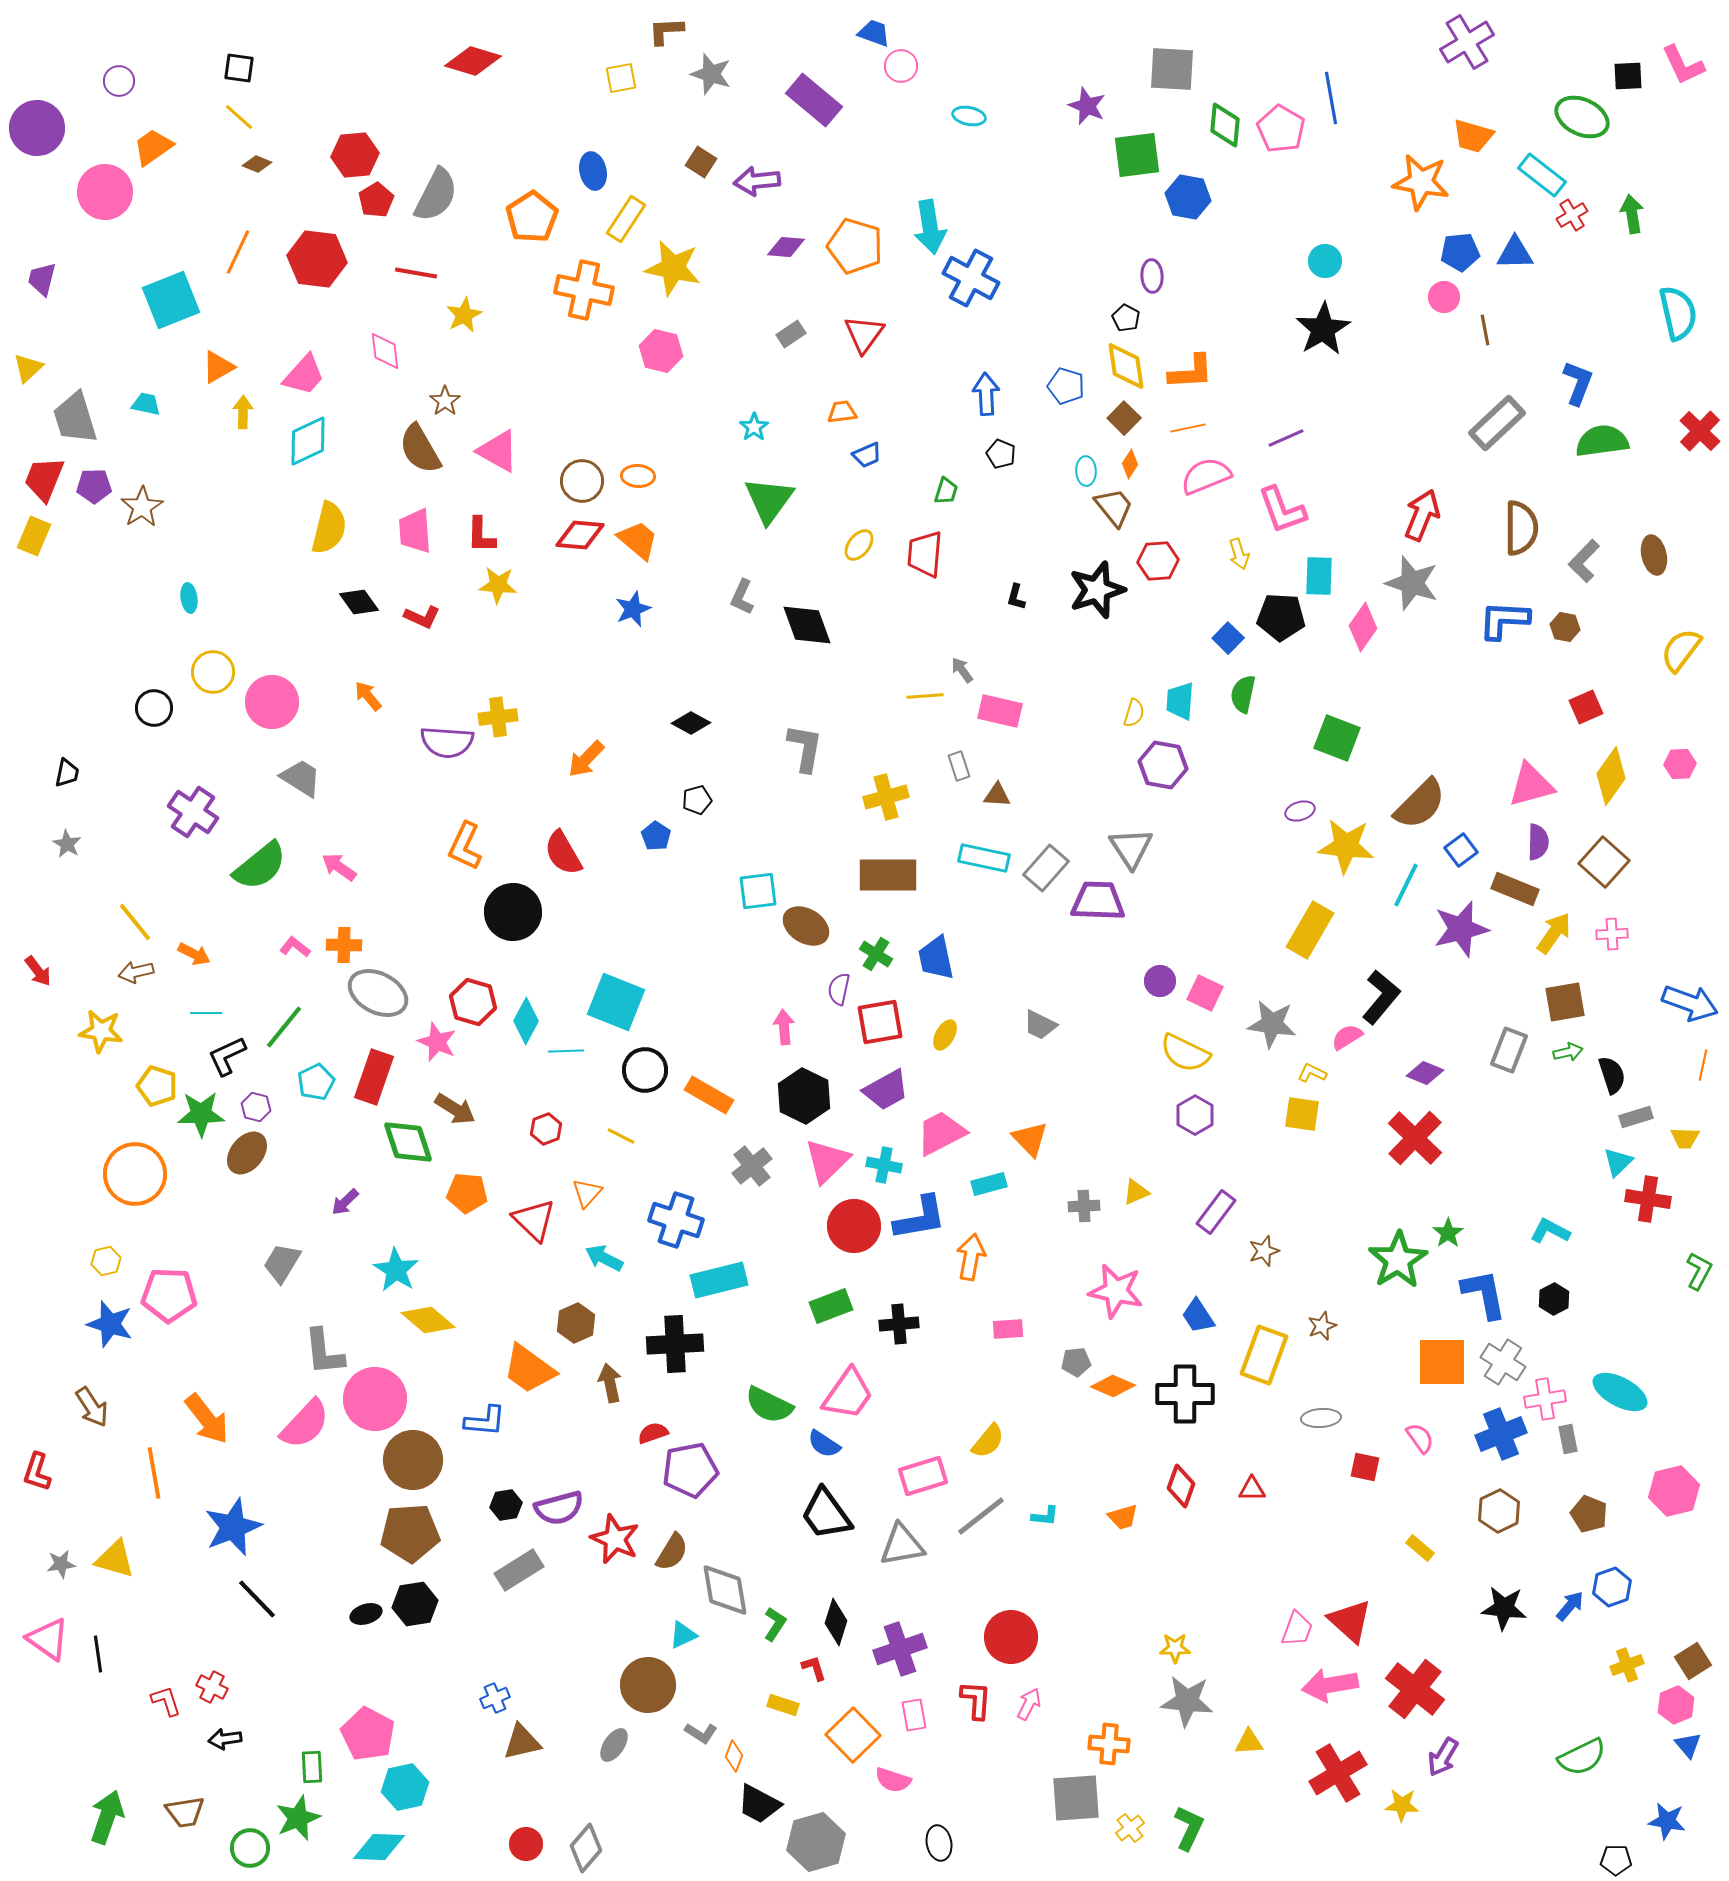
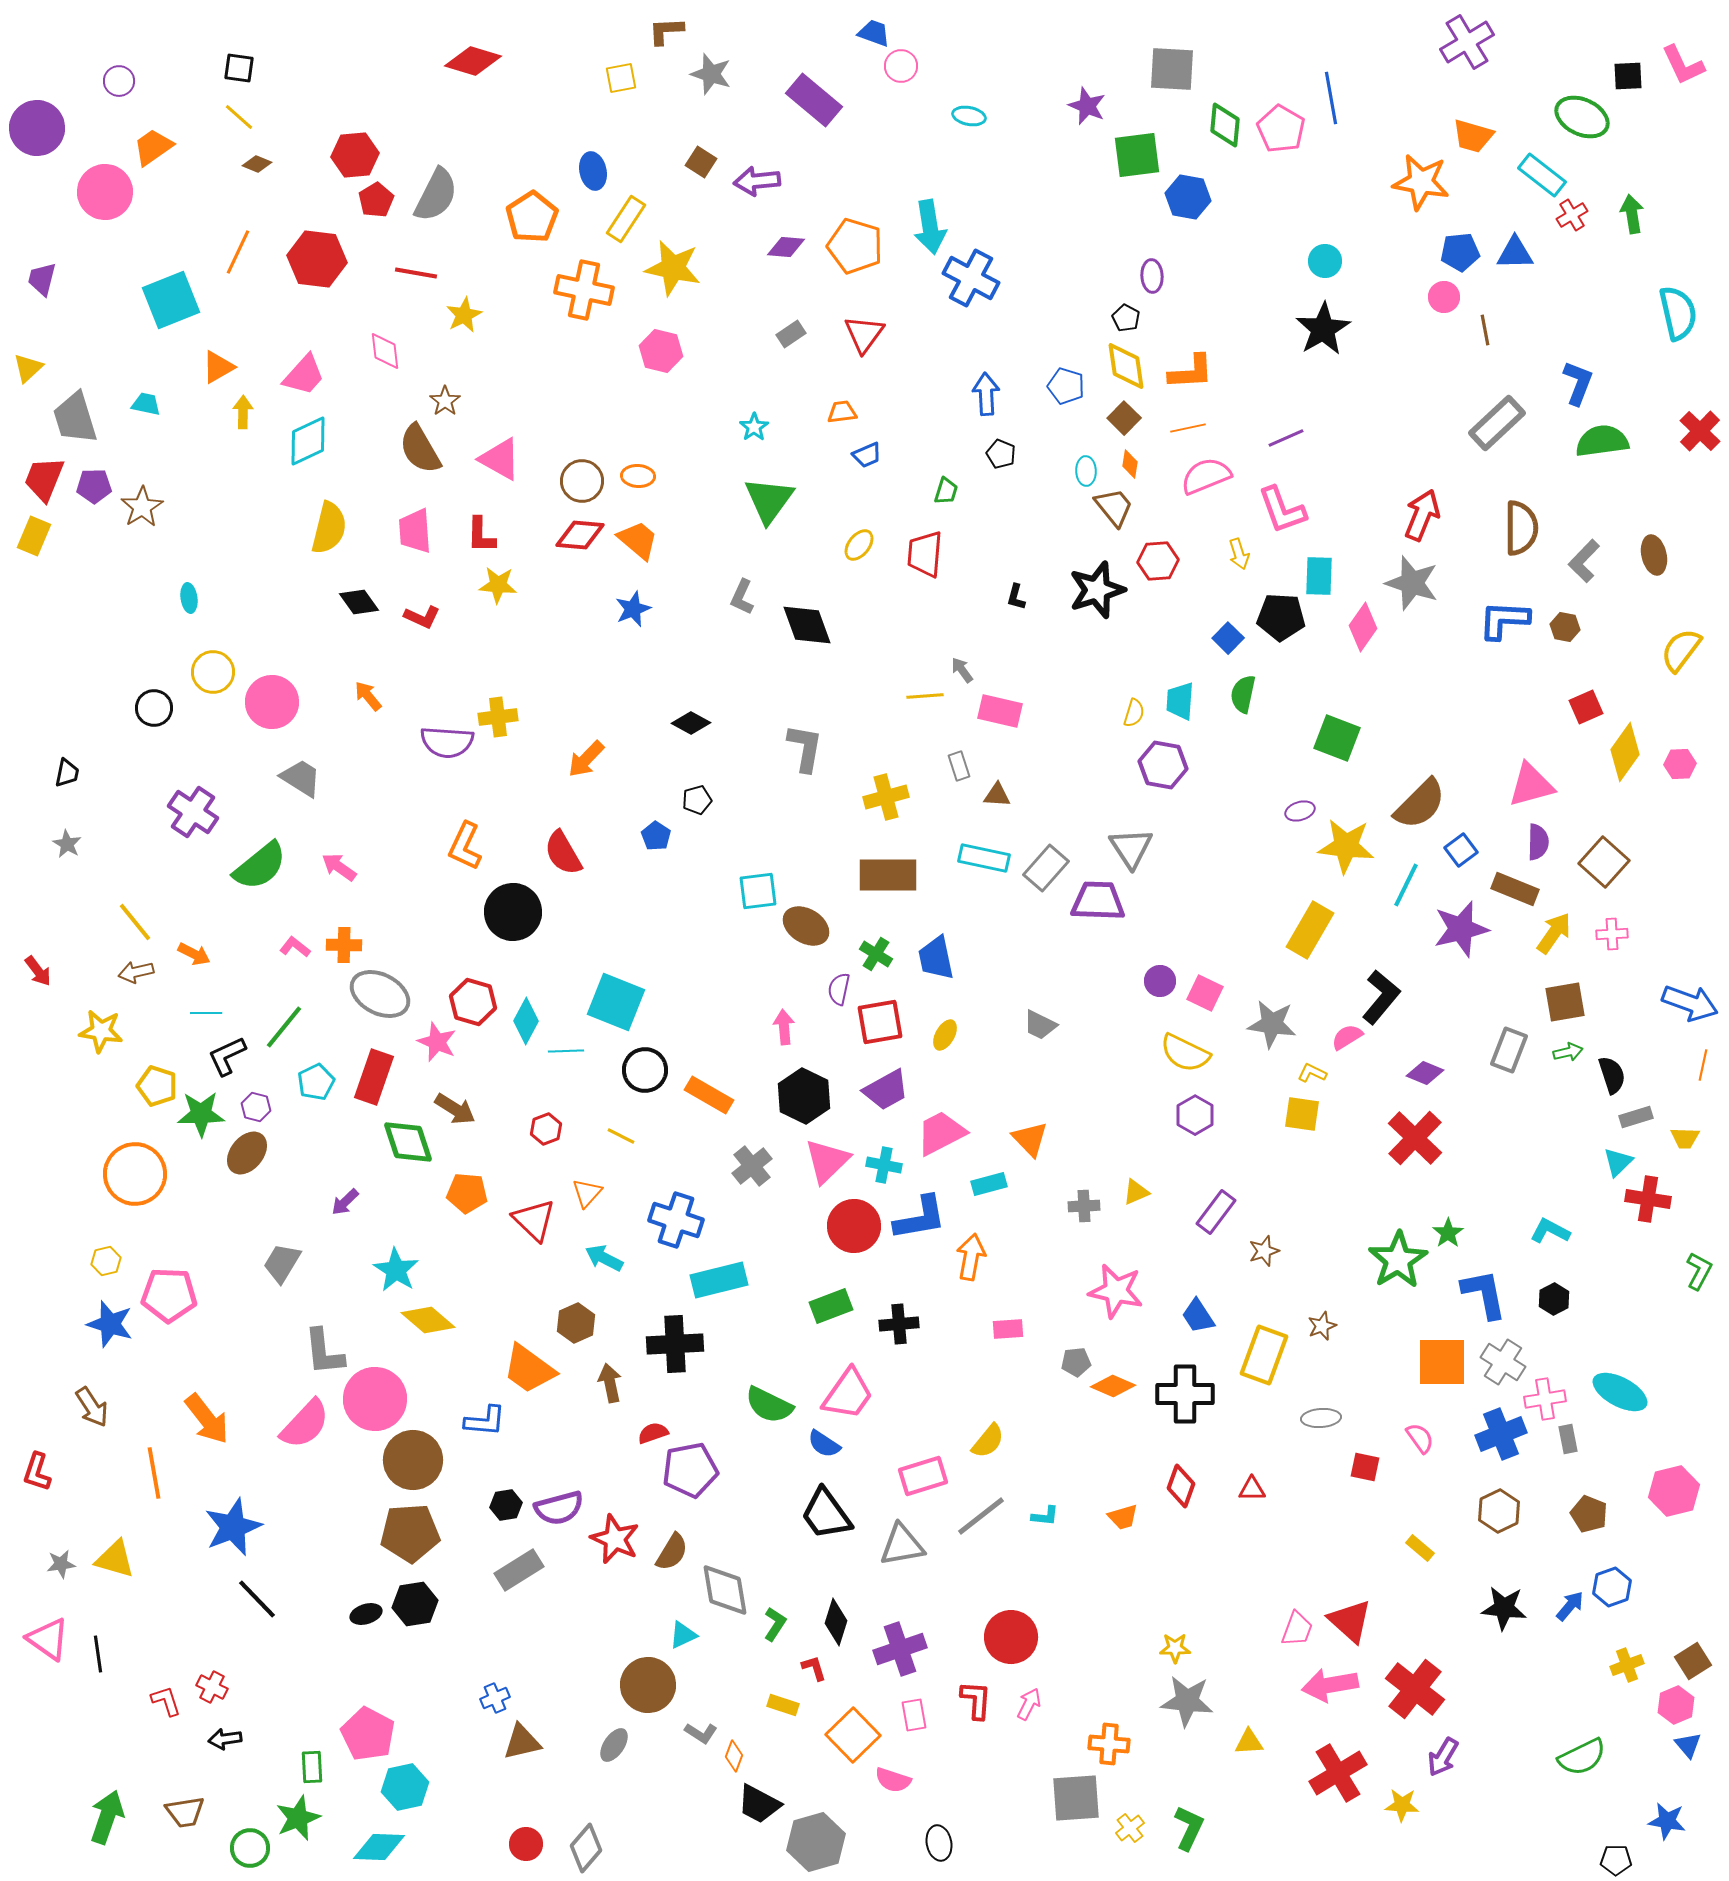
pink triangle at (498, 451): moved 2 px right, 8 px down
orange diamond at (1130, 464): rotated 24 degrees counterclockwise
yellow diamond at (1611, 776): moved 14 px right, 24 px up
gray ellipse at (378, 993): moved 2 px right, 1 px down
